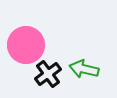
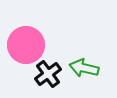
green arrow: moved 1 px up
